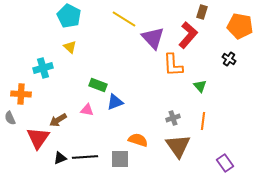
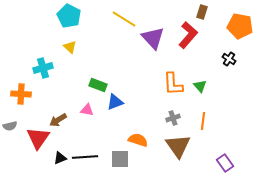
orange L-shape: moved 19 px down
gray semicircle: moved 8 px down; rotated 80 degrees counterclockwise
